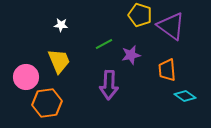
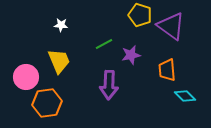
cyan diamond: rotated 10 degrees clockwise
